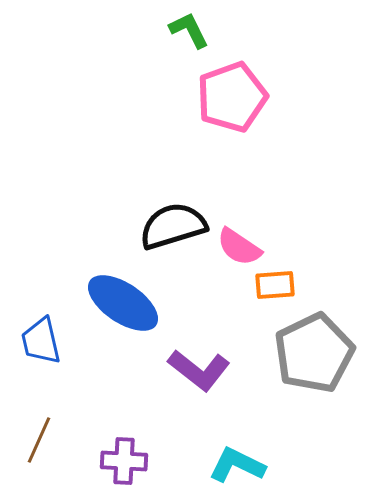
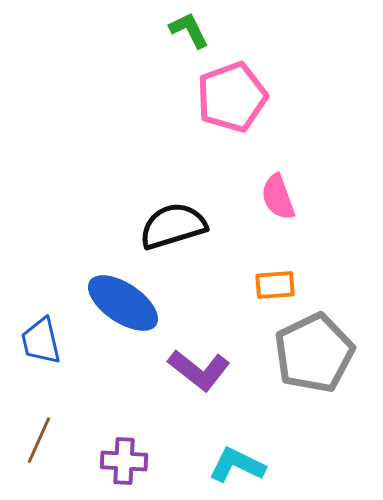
pink semicircle: moved 39 px right, 50 px up; rotated 36 degrees clockwise
